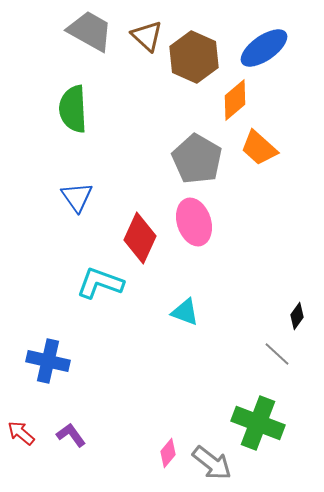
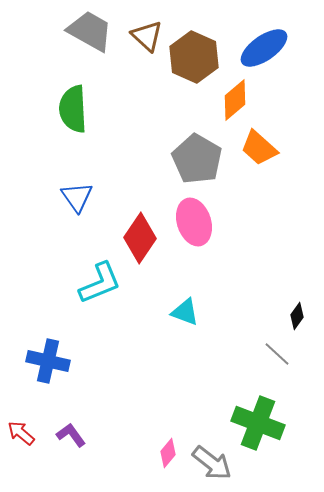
red diamond: rotated 9 degrees clockwise
cyan L-shape: rotated 138 degrees clockwise
